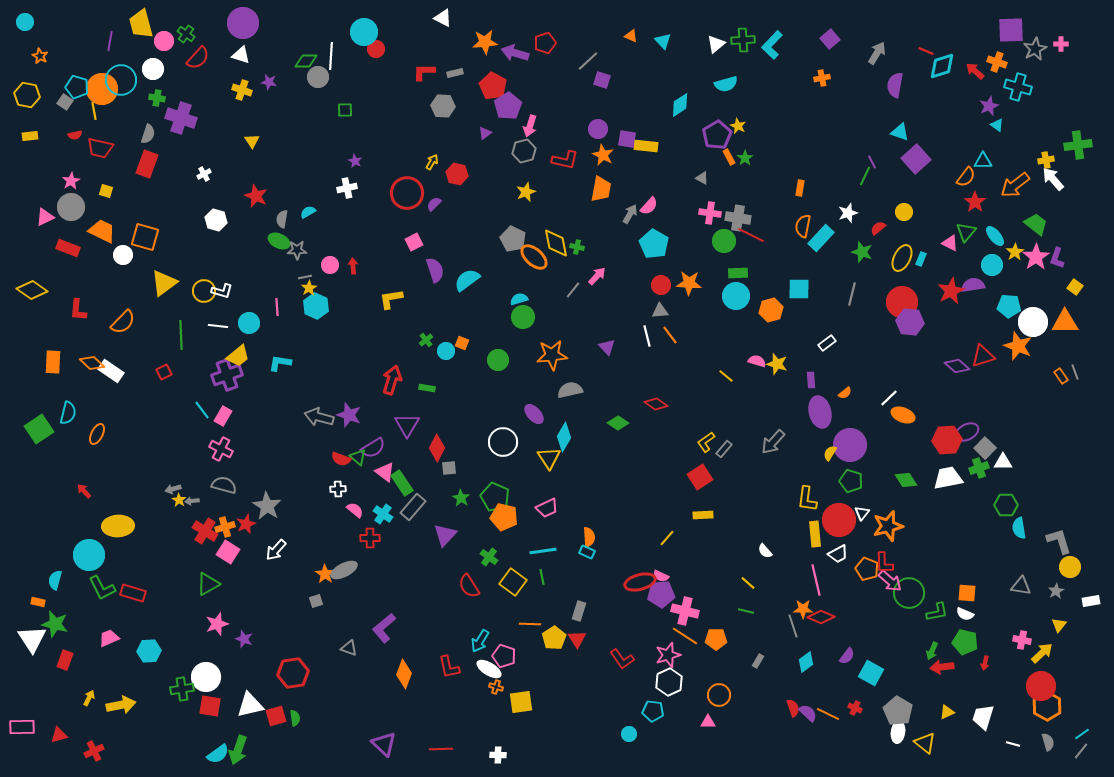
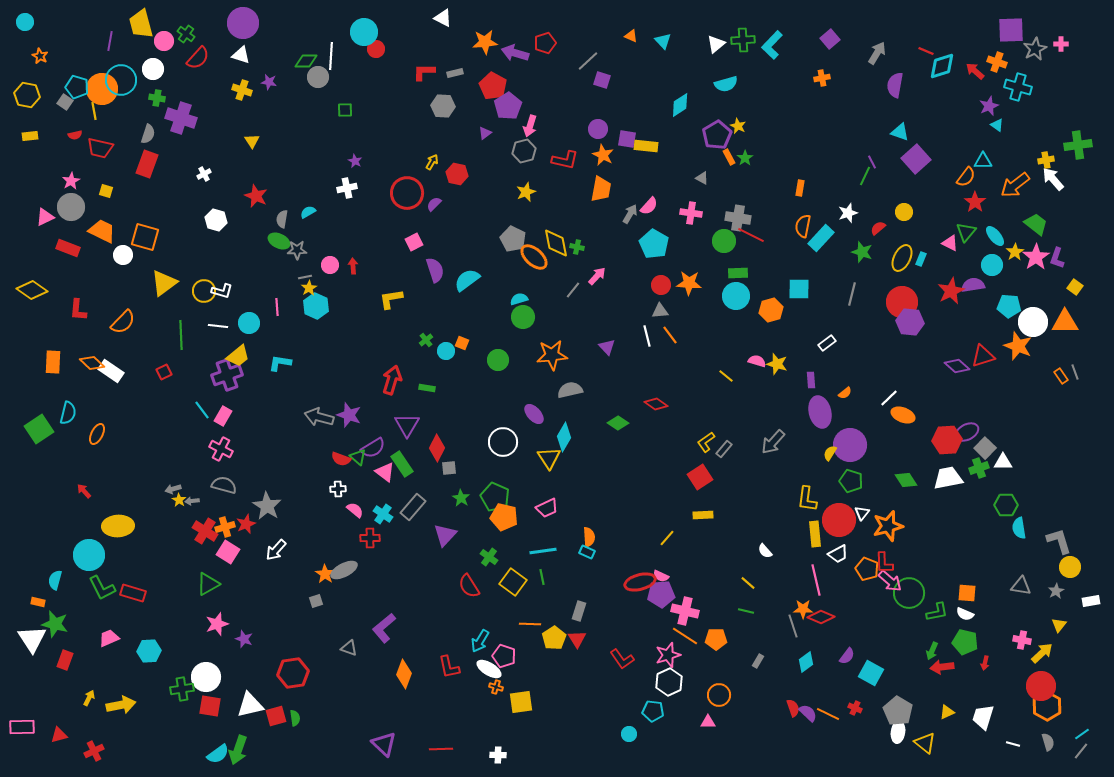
pink cross at (710, 213): moved 19 px left
green rectangle at (402, 483): moved 19 px up
